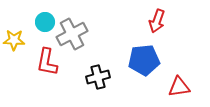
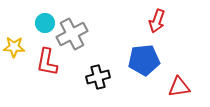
cyan circle: moved 1 px down
yellow star: moved 7 px down
